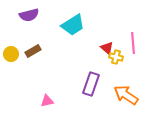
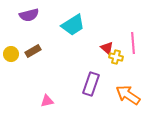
orange arrow: moved 2 px right
